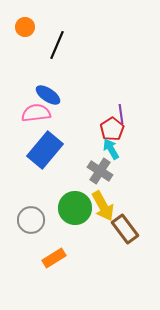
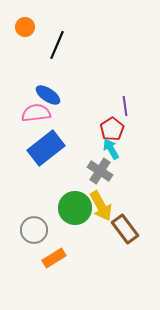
purple line: moved 4 px right, 8 px up
blue rectangle: moved 1 px right, 2 px up; rotated 12 degrees clockwise
yellow arrow: moved 2 px left
gray circle: moved 3 px right, 10 px down
